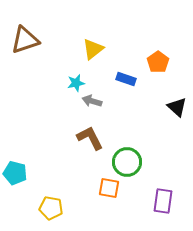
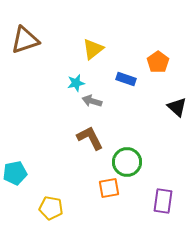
cyan pentagon: rotated 25 degrees counterclockwise
orange square: rotated 20 degrees counterclockwise
